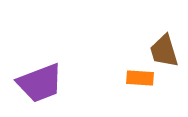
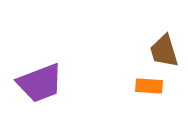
orange rectangle: moved 9 px right, 8 px down
